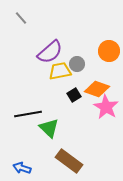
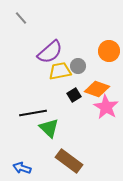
gray circle: moved 1 px right, 2 px down
black line: moved 5 px right, 1 px up
